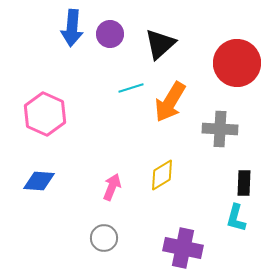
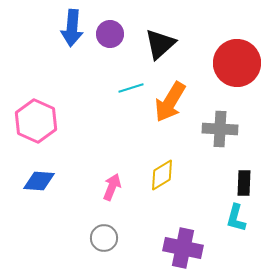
pink hexagon: moved 9 px left, 7 px down
